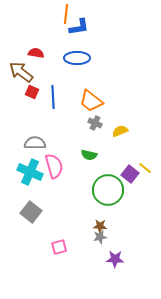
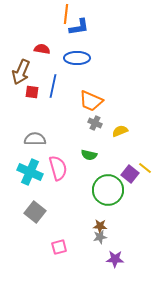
red semicircle: moved 6 px right, 4 px up
brown arrow: rotated 105 degrees counterclockwise
red square: rotated 16 degrees counterclockwise
blue line: moved 11 px up; rotated 15 degrees clockwise
orange trapezoid: rotated 15 degrees counterclockwise
gray semicircle: moved 4 px up
pink semicircle: moved 4 px right, 2 px down
gray square: moved 4 px right
